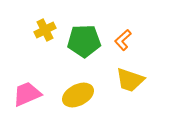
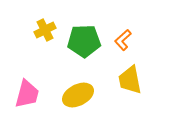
yellow trapezoid: rotated 60 degrees clockwise
pink trapezoid: rotated 128 degrees clockwise
